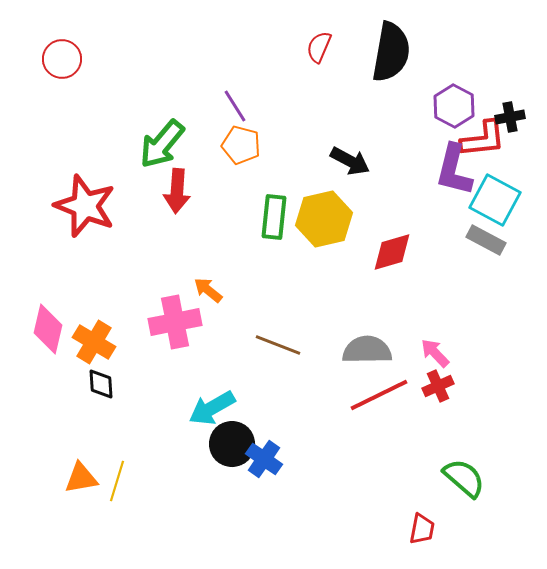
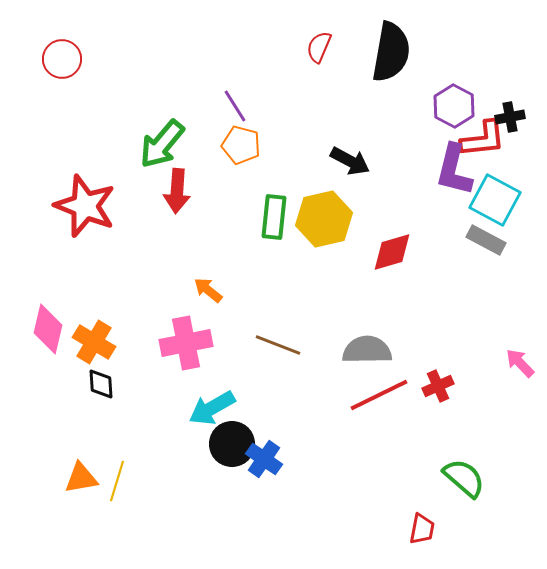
pink cross: moved 11 px right, 21 px down
pink arrow: moved 85 px right, 10 px down
